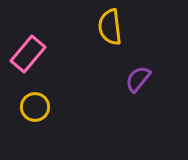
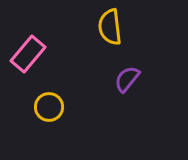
purple semicircle: moved 11 px left
yellow circle: moved 14 px right
